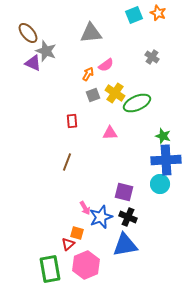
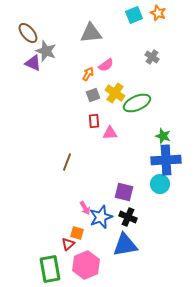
red rectangle: moved 22 px right
